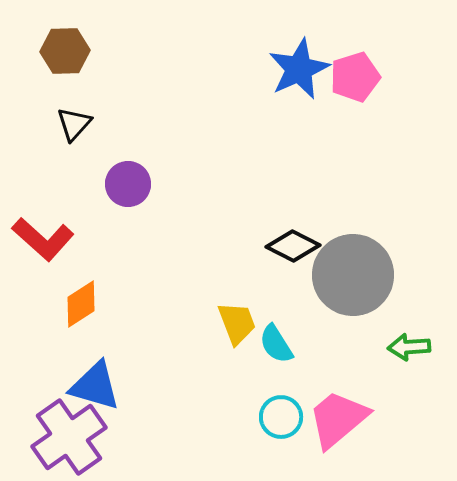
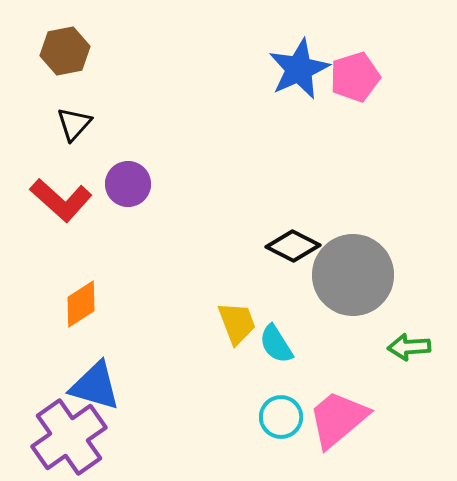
brown hexagon: rotated 9 degrees counterclockwise
red L-shape: moved 18 px right, 39 px up
